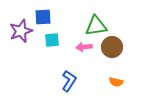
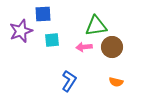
blue square: moved 3 px up
